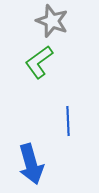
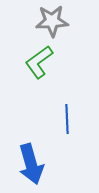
gray star: rotated 24 degrees counterclockwise
blue line: moved 1 px left, 2 px up
